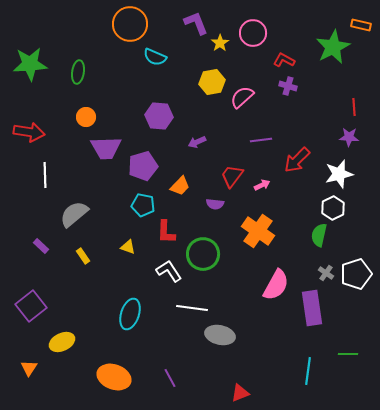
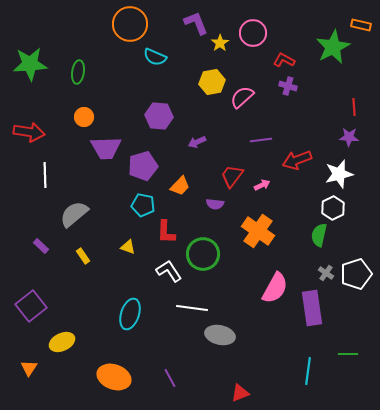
orange circle at (86, 117): moved 2 px left
red arrow at (297, 160): rotated 24 degrees clockwise
pink semicircle at (276, 285): moved 1 px left, 3 px down
